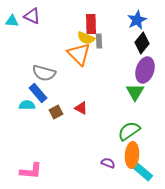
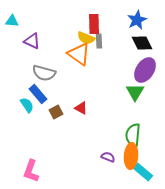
purple triangle: moved 25 px down
red rectangle: moved 3 px right
black diamond: rotated 65 degrees counterclockwise
orange triangle: rotated 10 degrees counterclockwise
purple ellipse: rotated 15 degrees clockwise
blue rectangle: moved 1 px down
cyan semicircle: rotated 56 degrees clockwise
green semicircle: moved 4 px right, 4 px down; rotated 50 degrees counterclockwise
orange ellipse: moved 1 px left, 1 px down
purple semicircle: moved 6 px up
pink L-shape: rotated 105 degrees clockwise
